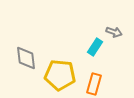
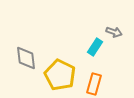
yellow pentagon: rotated 20 degrees clockwise
